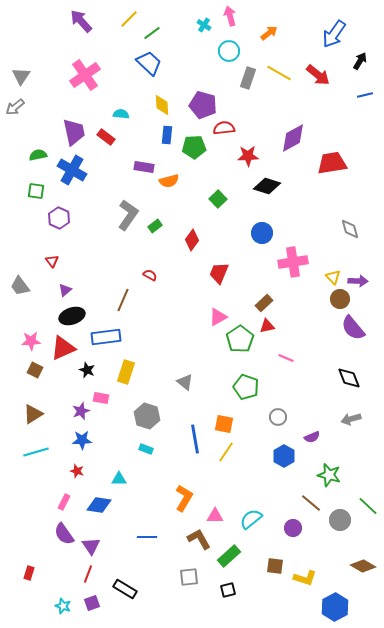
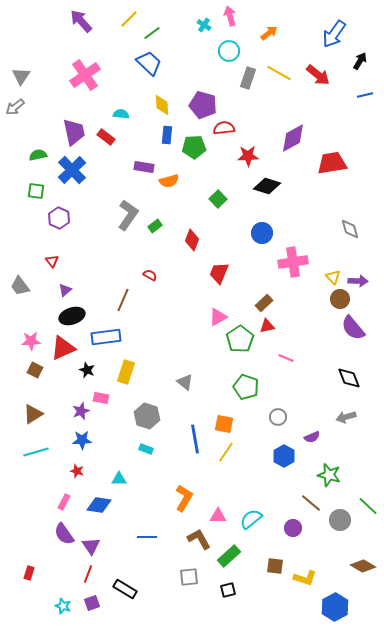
blue cross at (72, 170): rotated 16 degrees clockwise
red diamond at (192, 240): rotated 15 degrees counterclockwise
gray arrow at (351, 419): moved 5 px left, 2 px up
pink triangle at (215, 516): moved 3 px right
